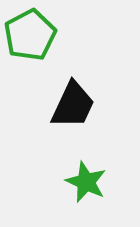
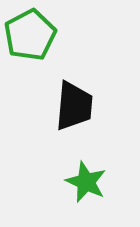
black trapezoid: moved 1 px right, 1 px down; rotated 20 degrees counterclockwise
